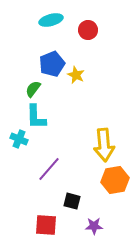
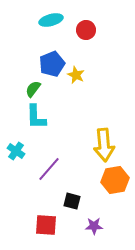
red circle: moved 2 px left
cyan cross: moved 3 px left, 12 px down; rotated 12 degrees clockwise
